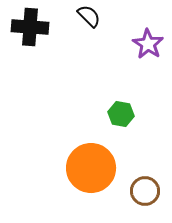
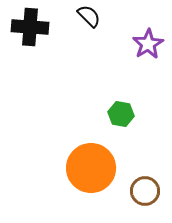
purple star: rotated 8 degrees clockwise
